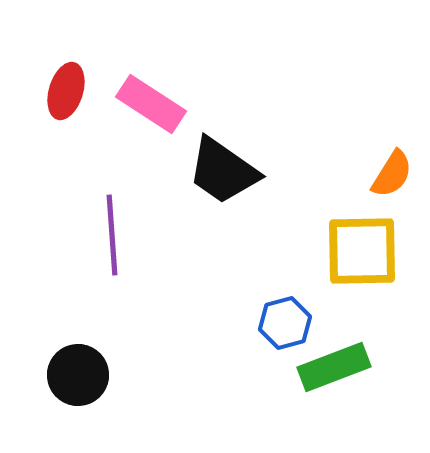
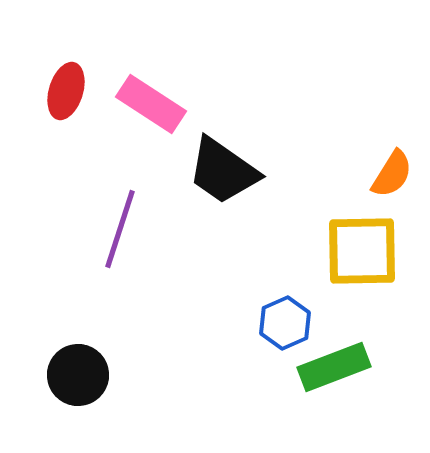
purple line: moved 8 px right, 6 px up; rotated 22 degrees clockwise
blue hexagon: rotated 9 degrees counterclockwise
